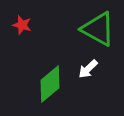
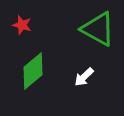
white arrow: moved 4 px left, 8 px down
green diamond: moved 17 px left, 13 px up
